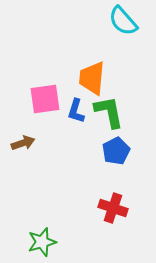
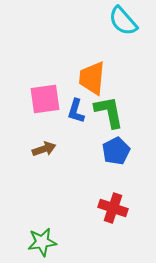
brown arrow: moved 21 px right, 6 px down
green star: rotated 8 degrees clockwise
